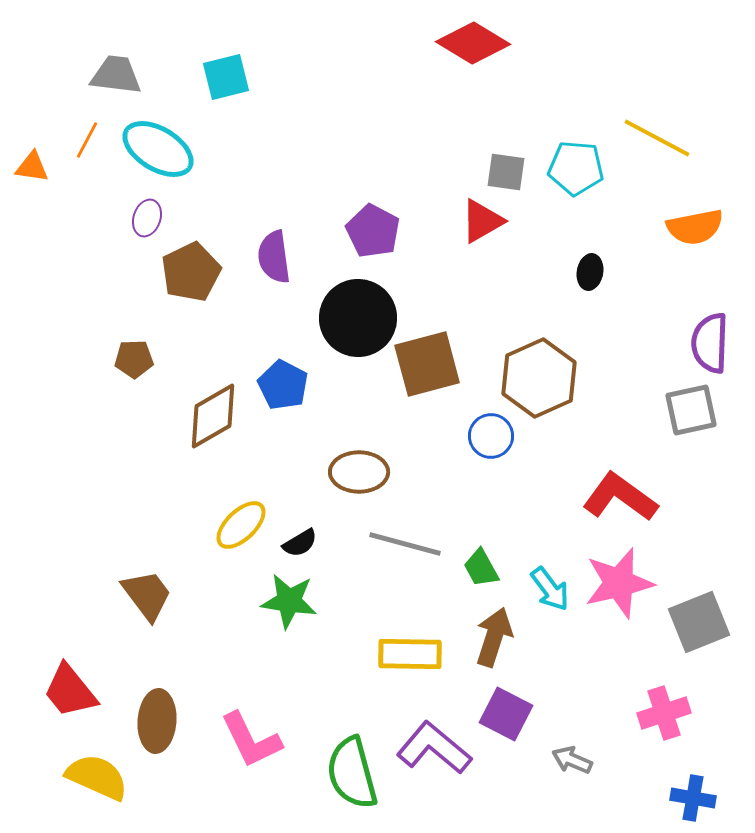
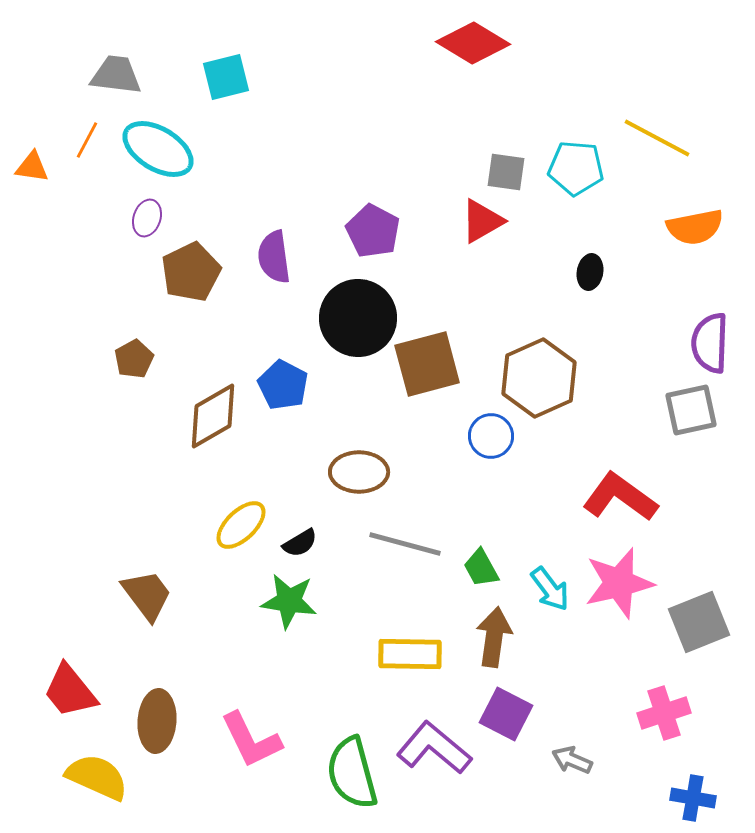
brown pentagon at (134, 359): rotated 27 degrees counterclockwise
brown arrow at (494, 637): rotated 10 degrees counterclockwise
